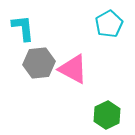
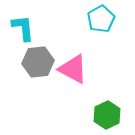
cyan pentagon: moved 8 px left, 5 px up
gray hexagon: moved 1 px left, 1 px up
